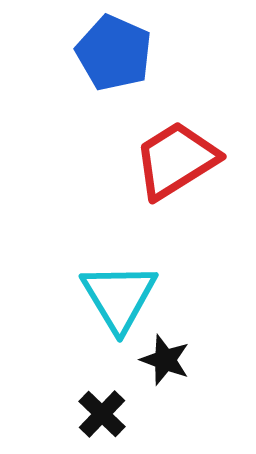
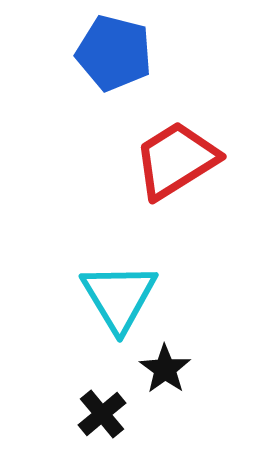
blue pentagon: rotated 10 degrees counterclockwise
black star: moved 9 px down; rotated 15 degrees clockwise
black cross: rotated 6 degrees clockwise
